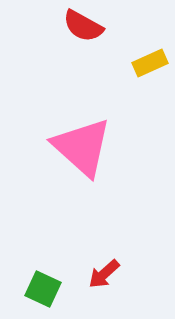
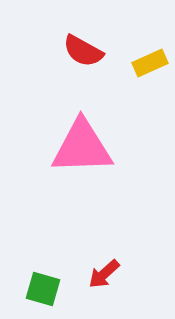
red semicircle: moved 25 px down
pink triangle: rotated 44 degrees counterclockwise
green square: rotated 9 degrees counterclockwise
